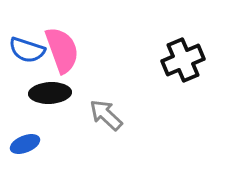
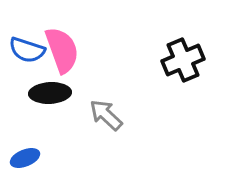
blue ellipse: moved 14 px down
